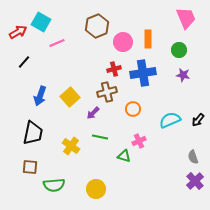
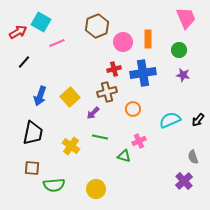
brown square: moved 2 px right, 1 px down
purple cross: moved 11 px left
